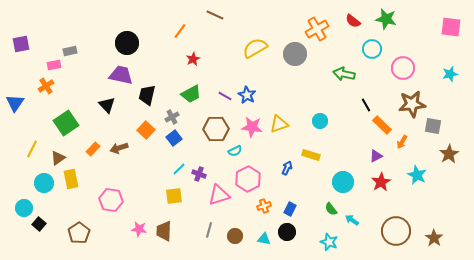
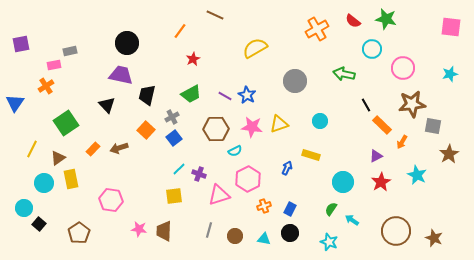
gray circle at (295, 54): moved 27 px down
green semicircle at (331, 209): rotated 72 degrees clockwise
black circle at (287, 232): moved 3 px right, 1 px down
brown star at (434, 238): rotated 12 degrees counterclockwise
